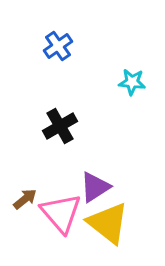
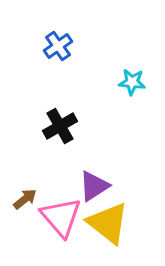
purple triangle: moved 1 px left, 1 px up
pink triangle: moved 4 px down
